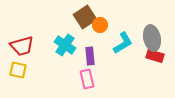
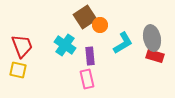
red trapezoid: rotated 95 degrees counterclockwise
